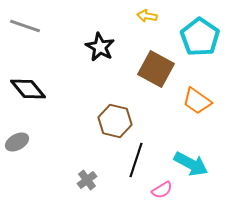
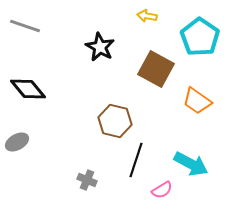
gray cross: rotated 30 degrees counterclockwise
